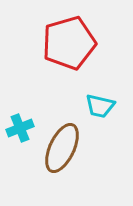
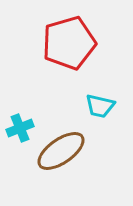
brown ellipse: moved 1 px left, 3 px down; rotated 30 degrees clockwise
